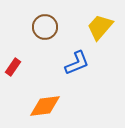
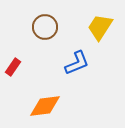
yellow trapezoid: rotated 8 degrees counterclockwise
